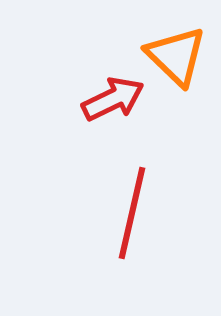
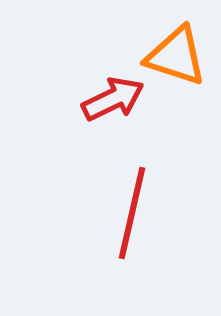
orange triangle: rotated 26 degrees counterclockwise
